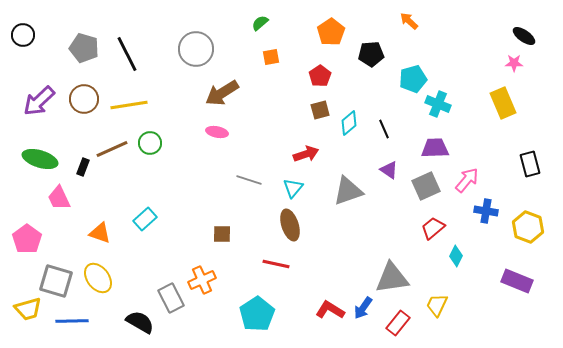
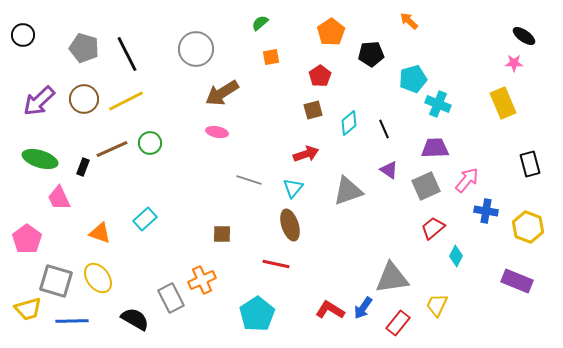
yellow line at (129, 105): moved 3 px left, 4 px up; rotated 18 degrees counterclockwise
brown square at (320, 110): moved 7 px left
black semicircle at (140, 322): moved 5 px left, 3 px up
